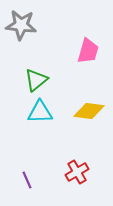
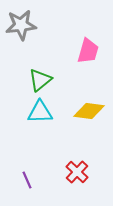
gray star: rotated 12 degrees counterclockwise
green triangle: moved 4 px right
red cross: rotated 15 degrees counterclockwise
